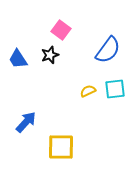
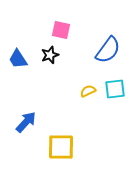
pink square: rotated 24 degrees counterclockwise
